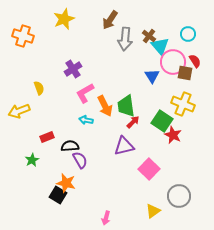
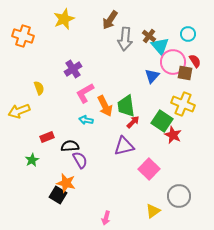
blue triangle: rotated 14 degrees clockwise
